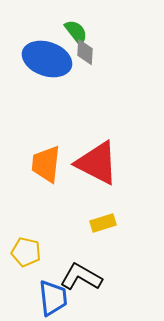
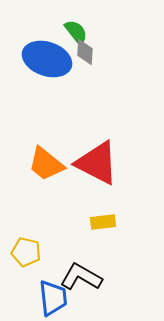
orange trapezoid: rotated 57 degrees counterclockwise
yellow rectangle: moved 1 px up; rotated 10 degrees clockwise
